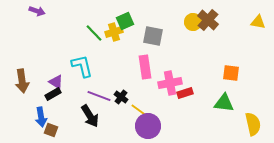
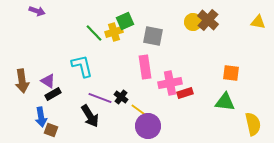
purple triangle: moved 8 px left, 1 px up
purple line: moved 1 px right, 2 px down
green triangle: moved 1 px right, 1 px up
